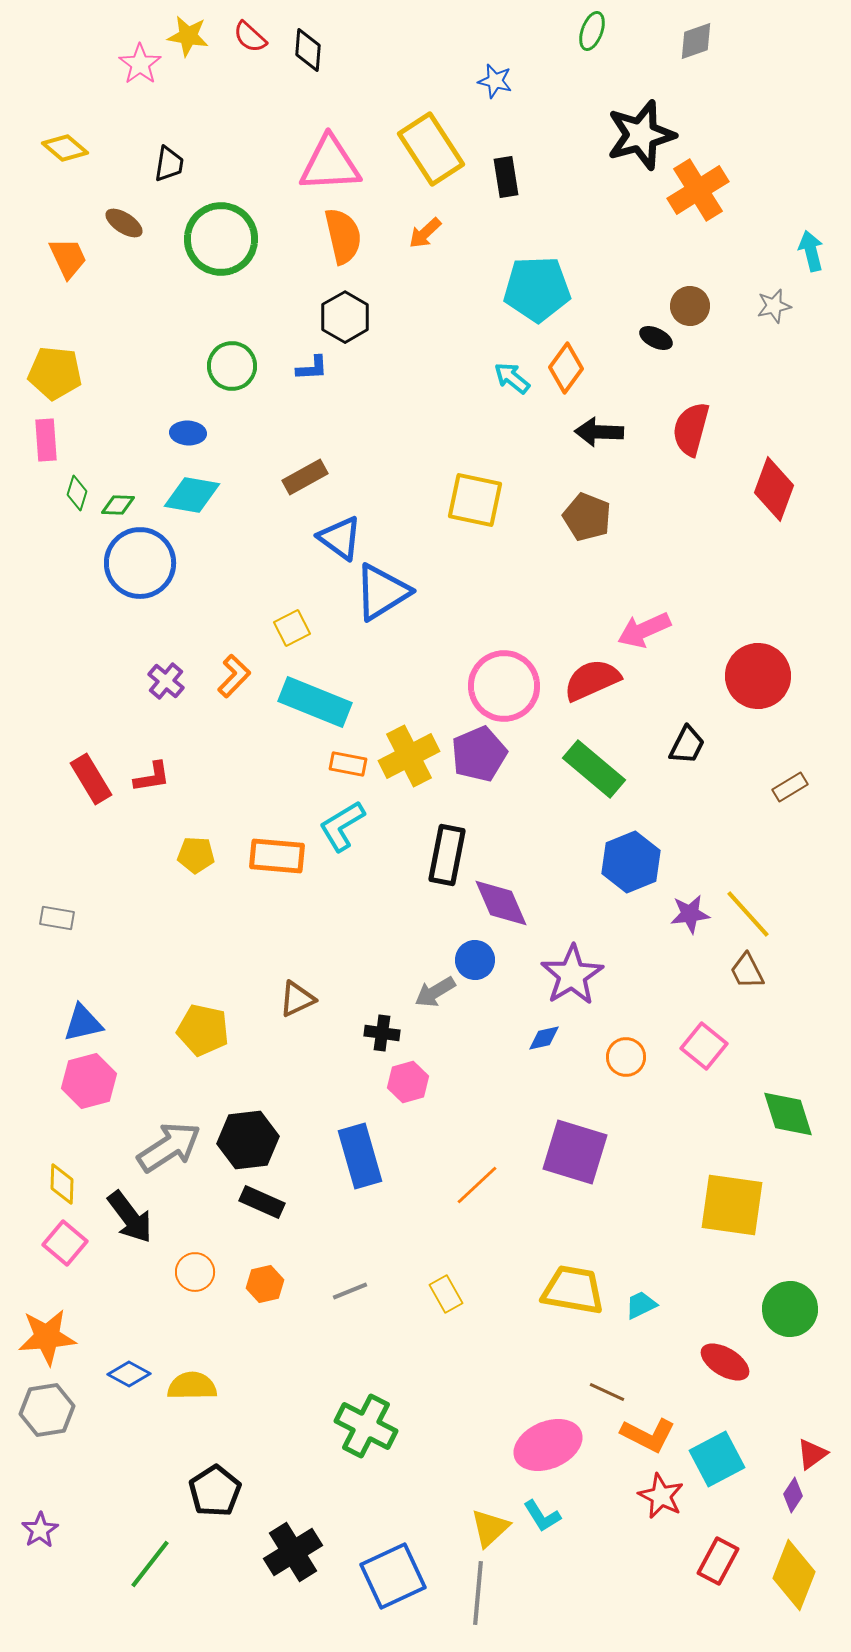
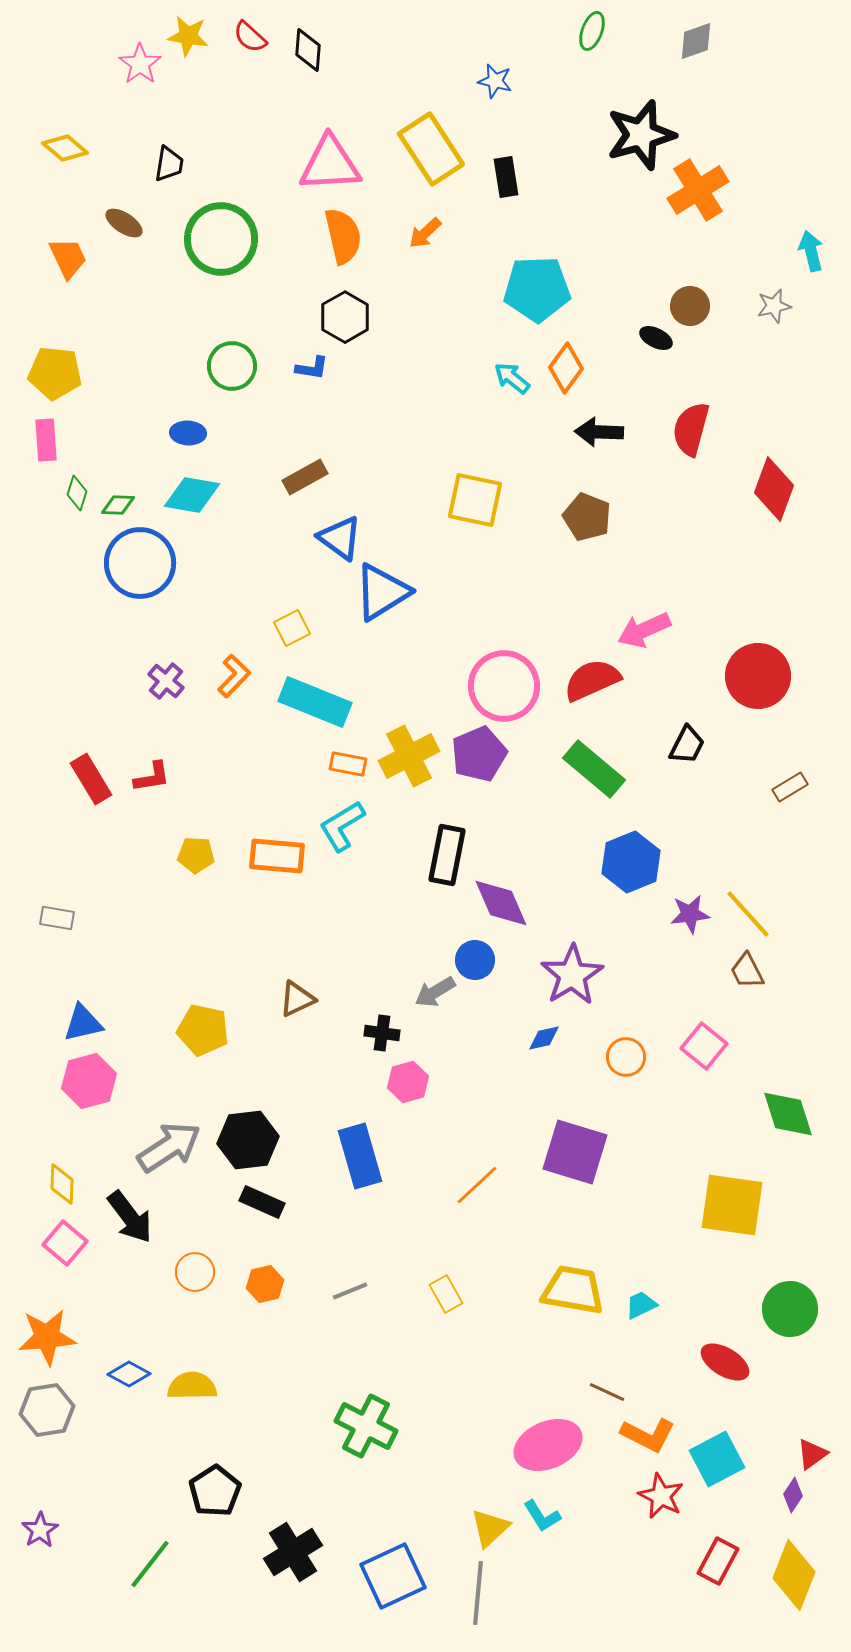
blue L-shape at (312, 368): rotated 12 degrees clockwise
